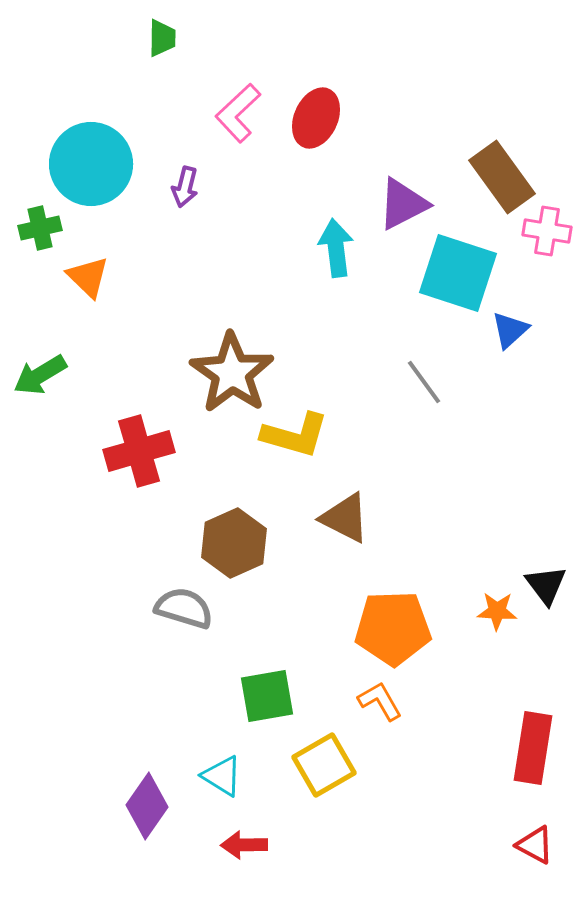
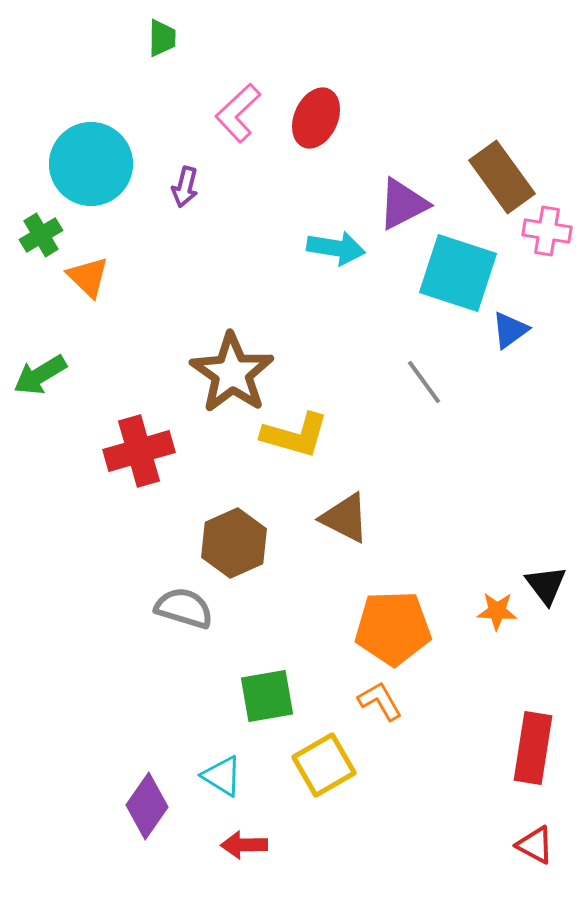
green cross: moved 1 px right, 7 px down; rotated 18 degrees counterclockwise
cyan arrow: rotated 106 degrees clockwise
blue triangle: rotated 6 degrees clockwise
